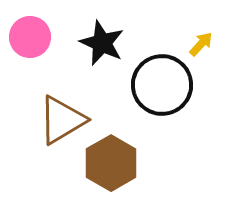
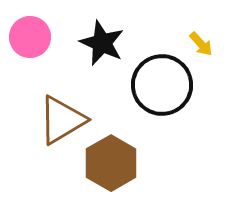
yellow arrow: rotated 96 degrees clockwise
